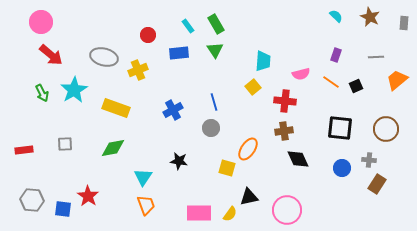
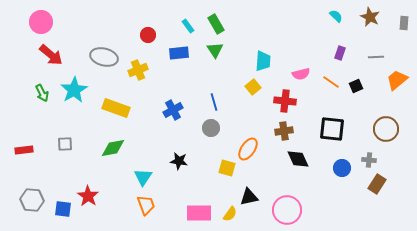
purple rectangle at (336, 55): moved 4 px right, 2 px up
black square at (340, 128): moved 8 px left, 1 px down
